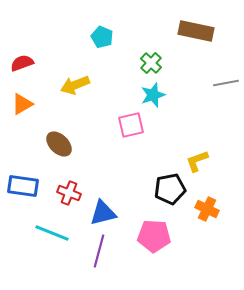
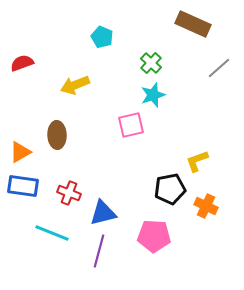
brown rectangle: moved 3 px left, 7 px up; rotated 12 degrees clockwise
gray line: moved 7 px left, 15 px up; rotated 30 degrees counterclockwise
orange triangle: moved 2 px left, 48 px down
brown ellipse: moved 2 px left, 9 px up; rotated 44 degrees clockwise
orange cross: moved 1 px left, 3 px up
